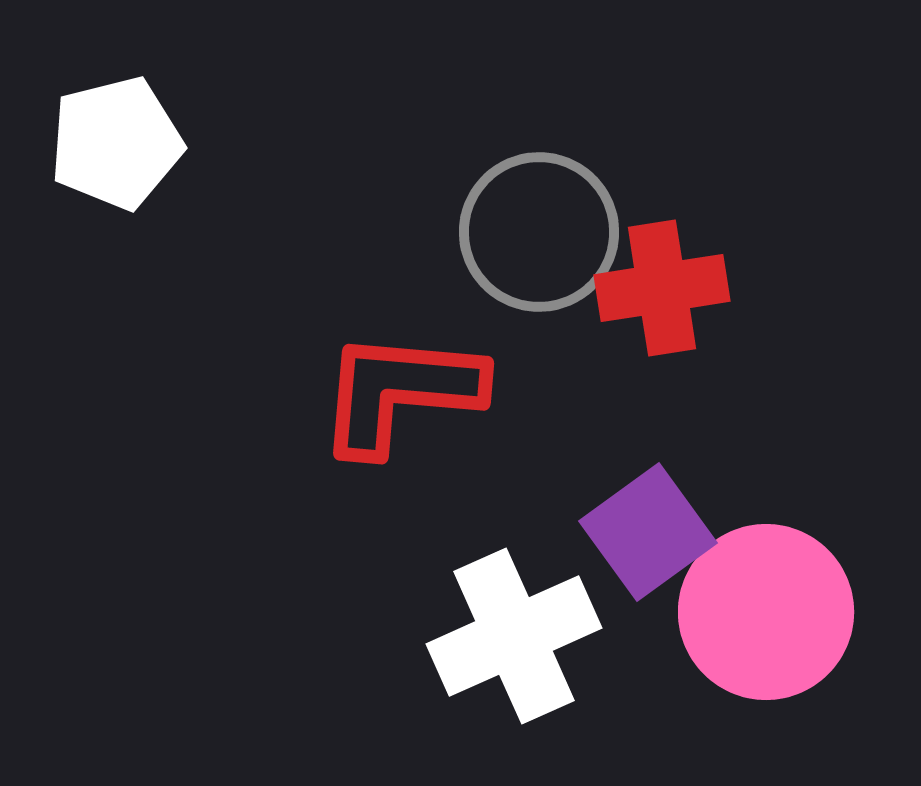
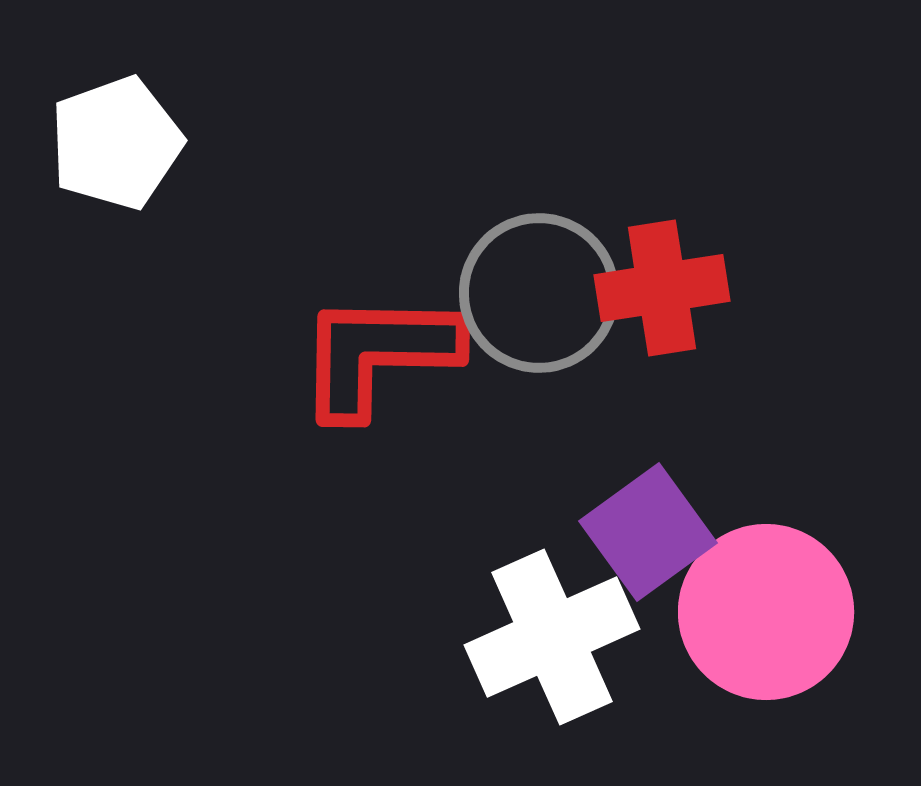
white pentagon: rotated 6 degrees counterclockwise
gray circle: moved 61 px down
red L-shape: moved 22 px left, 38 px up; rotated 4 degrees counterclockwise
white cross: moved 38 px right, 1 px down
